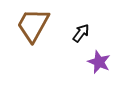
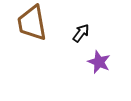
brown trapezoid: moved 1 px left, 2 px up; rotated 39 degrees counterclockwise
